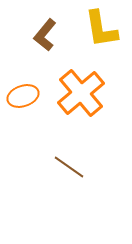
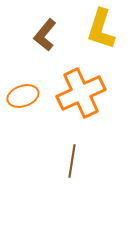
yellow L-shape: rotated 27 degrees clockwise
orange cross: rotated 15 degrees clockwise
brown line: moved 3 px right, 6 px up; rotated 64 degrees clockwise
